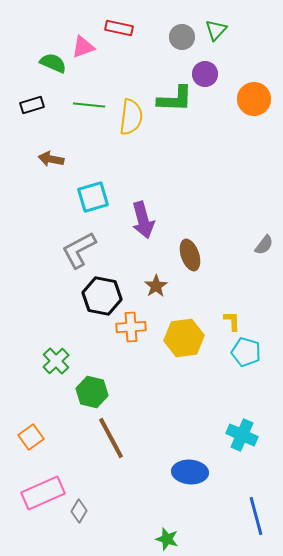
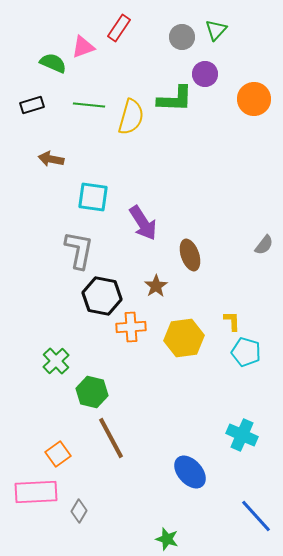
red rectangle: rotated 68 degrees counterclockwise
yellow semicircle: rotated 9 degrees clockwise
cyan square: rotated 24 degrees clockwise
purple arrow: moved 3 px down; rotated 18 degrees counterclockwise
gray L-shape: rotated 129 degrees clockwise
orange square: moved 27 px right, 17 px down
blue ellipse: rotated 44 degrees clockwise
pink rectangle: moved 7 px left, 1 px up; rotated 21 degrees clockwise
blue line: rotated 27 degrees counterclockwise
